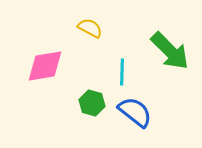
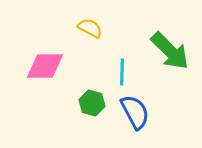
pink diamond: rotated 9 degrees clockwise
blue semicircle: rotated 24 degrees clockwise
